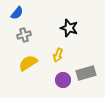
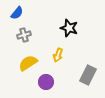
gray rectangle: moved 2 px right, 2 px down; rotated 48 degrees counterclockwise
purple circle: moved 17 px left, 2 px down
